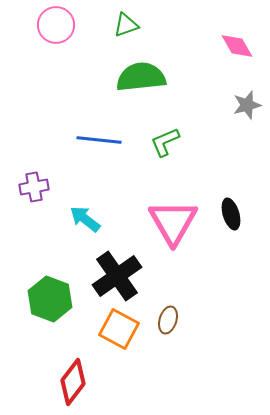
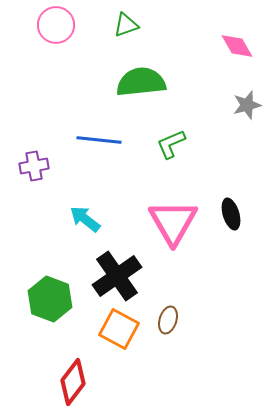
green semicircle: moved 5 px down
green L-shape: moved 6 px right, 2 px down
purple cross: moved 21 px up
